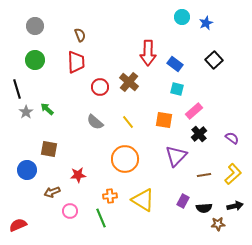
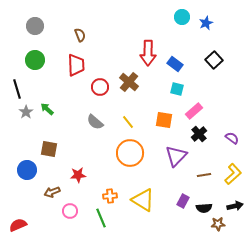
red trapezoid: moved 3 px down
orange circle: moved 5 px right, 6 px up
